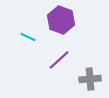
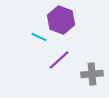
cyan line: moved 11 px right
gray cross: moved 2 px right, 5 px up
